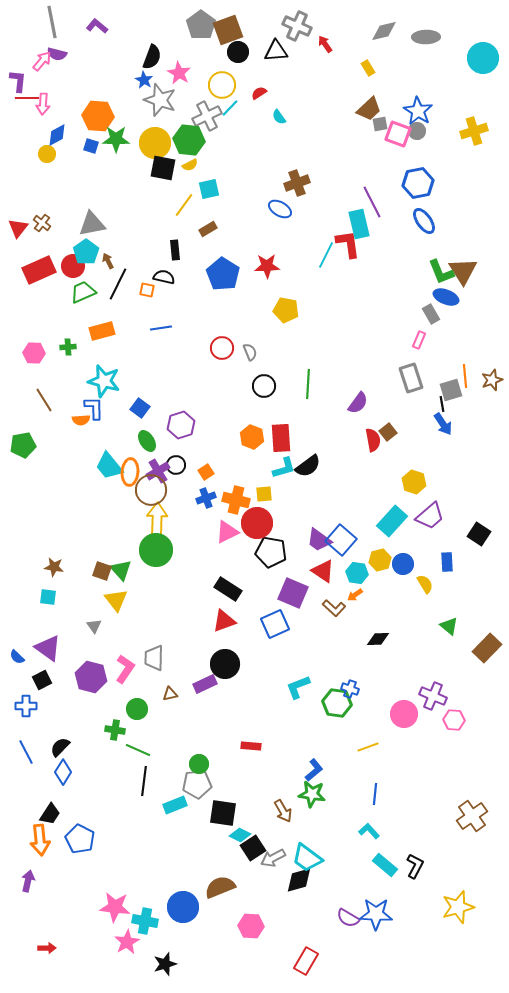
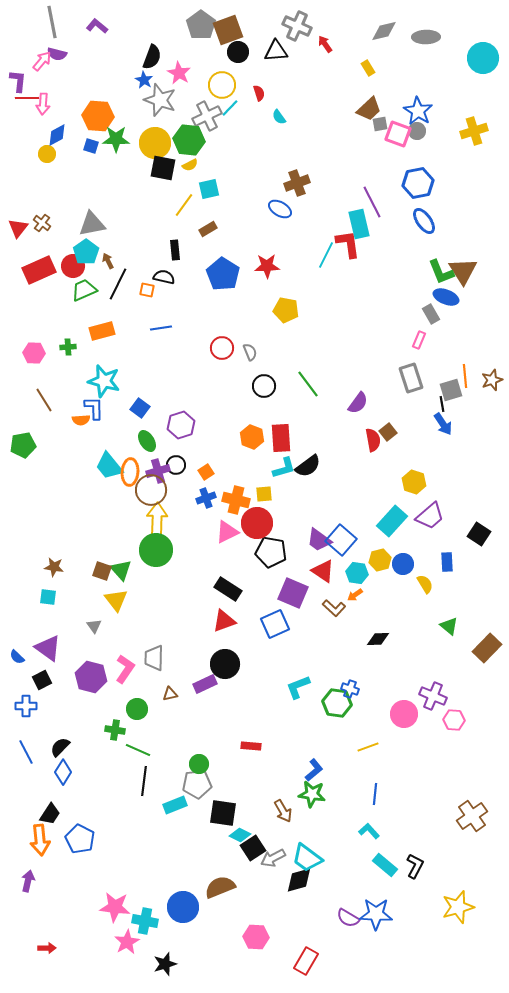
red semicircle at (259, 93): rotated 105 degrees clockwise
green trapezoid at (83, 292): moved 1 px right, 2 px up
green line at (308, 384): rotated 40 degrees counterclockwise
purple cross at (158, 471): rotated 15 degrees clockwise
pink hexagon at (251, 926): moved 5 px right, 11 px down
